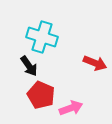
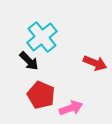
cyan cross: rotated 32 degrees clockwise
black arrow: moved 5 px up; rotated 10 degrees counterclockwise
